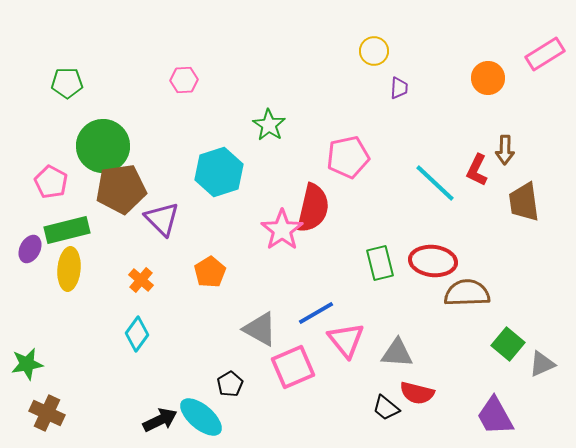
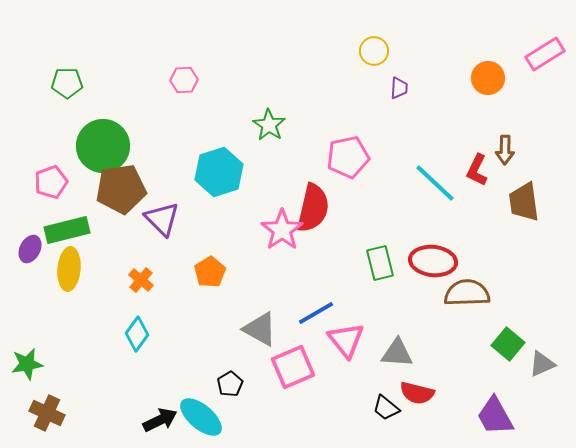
pink pentagon at (51, 182): rotated 24 degrees clockwise
